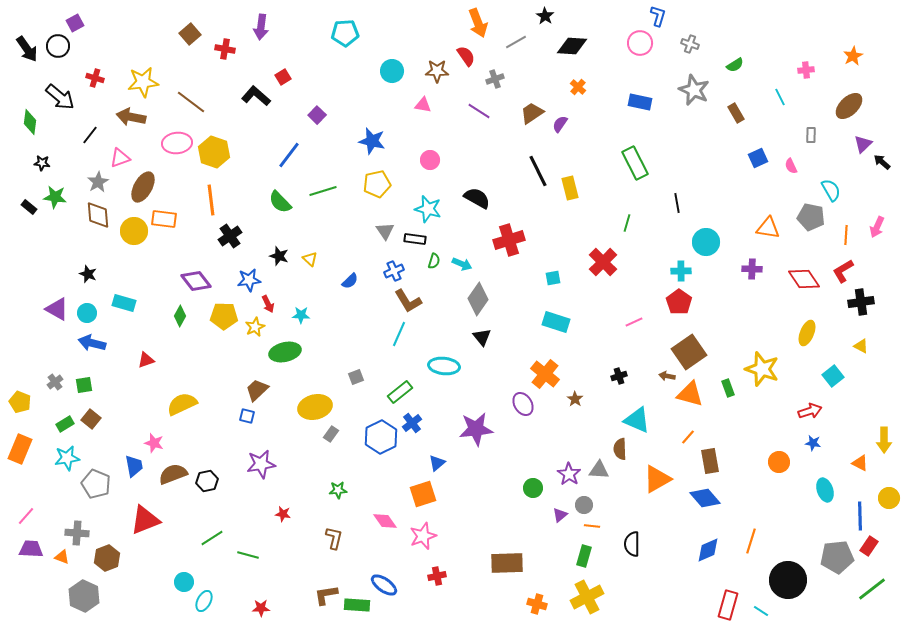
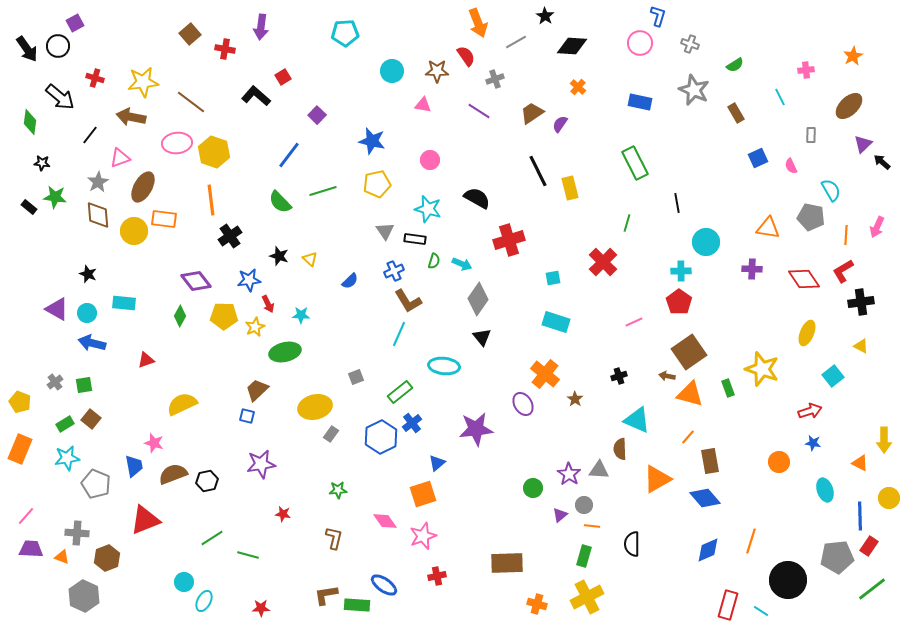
cyan rectangle at (124, 303): rotated 10 degrees counterclockwise
